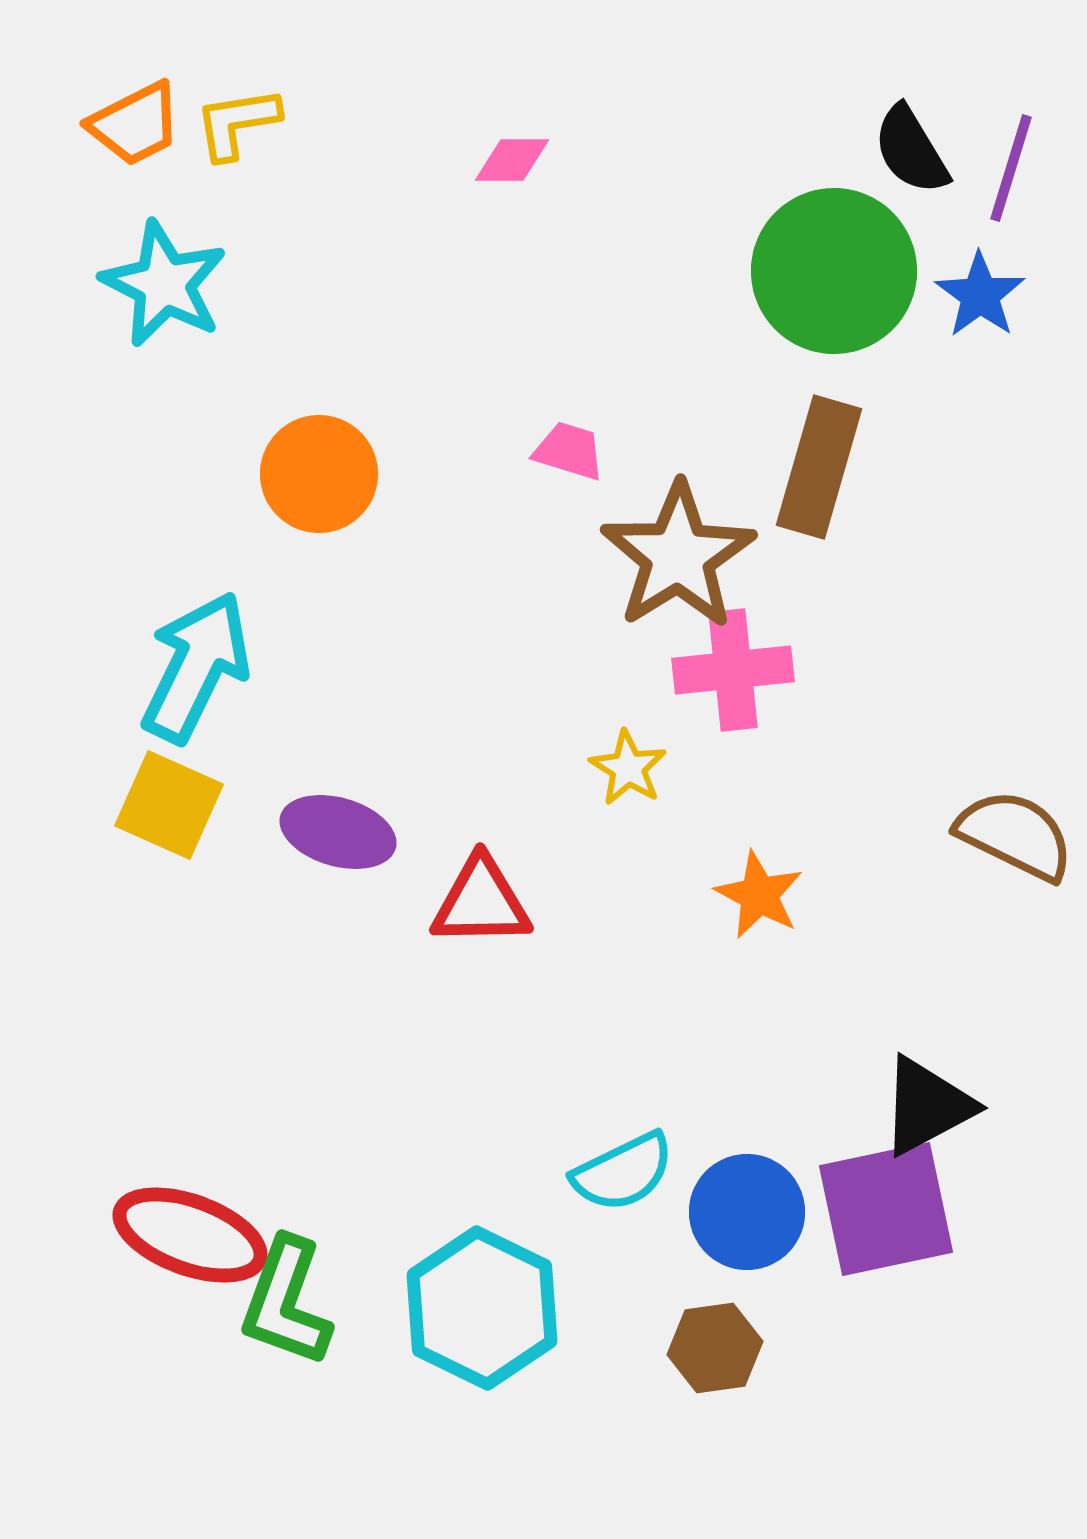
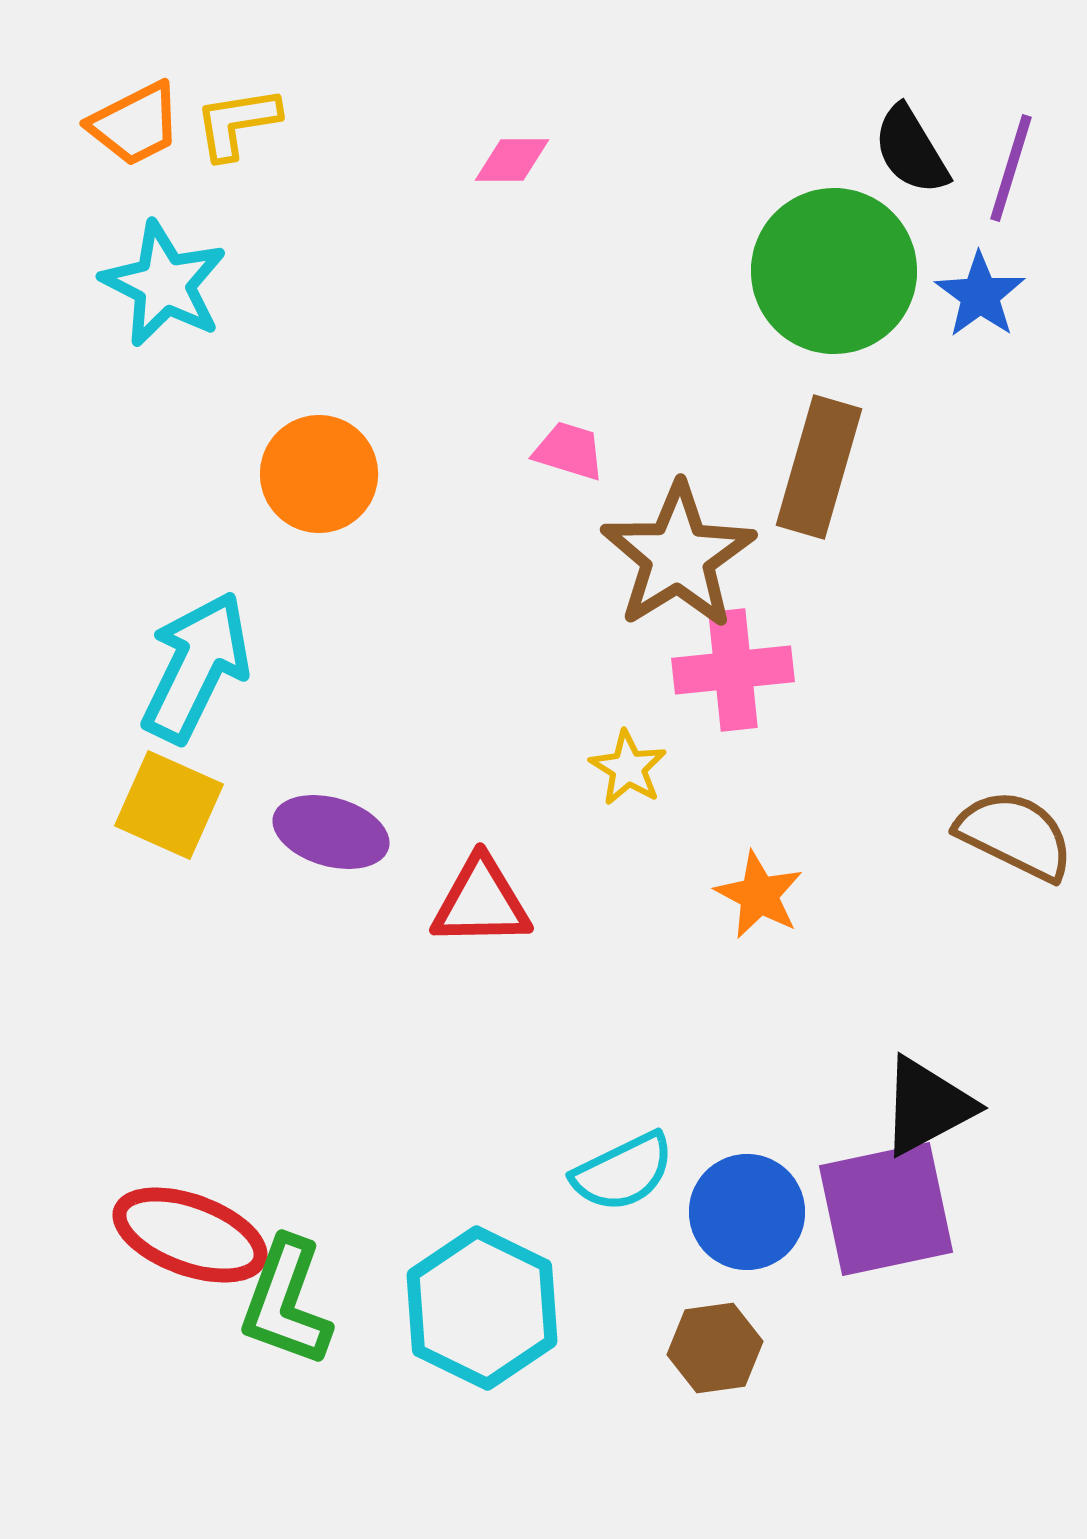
purple ellipse: moved 7 px left
